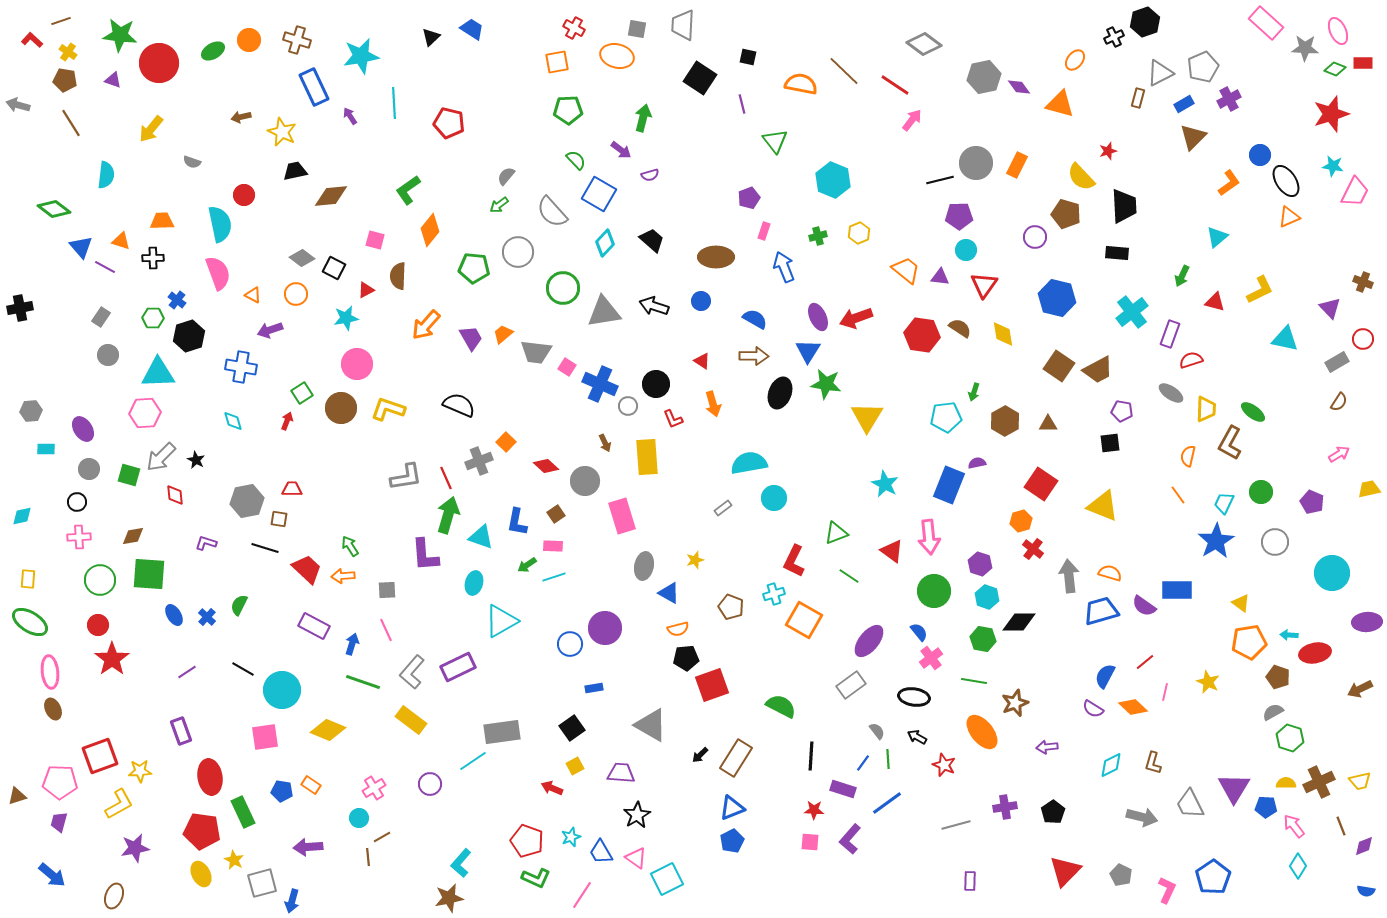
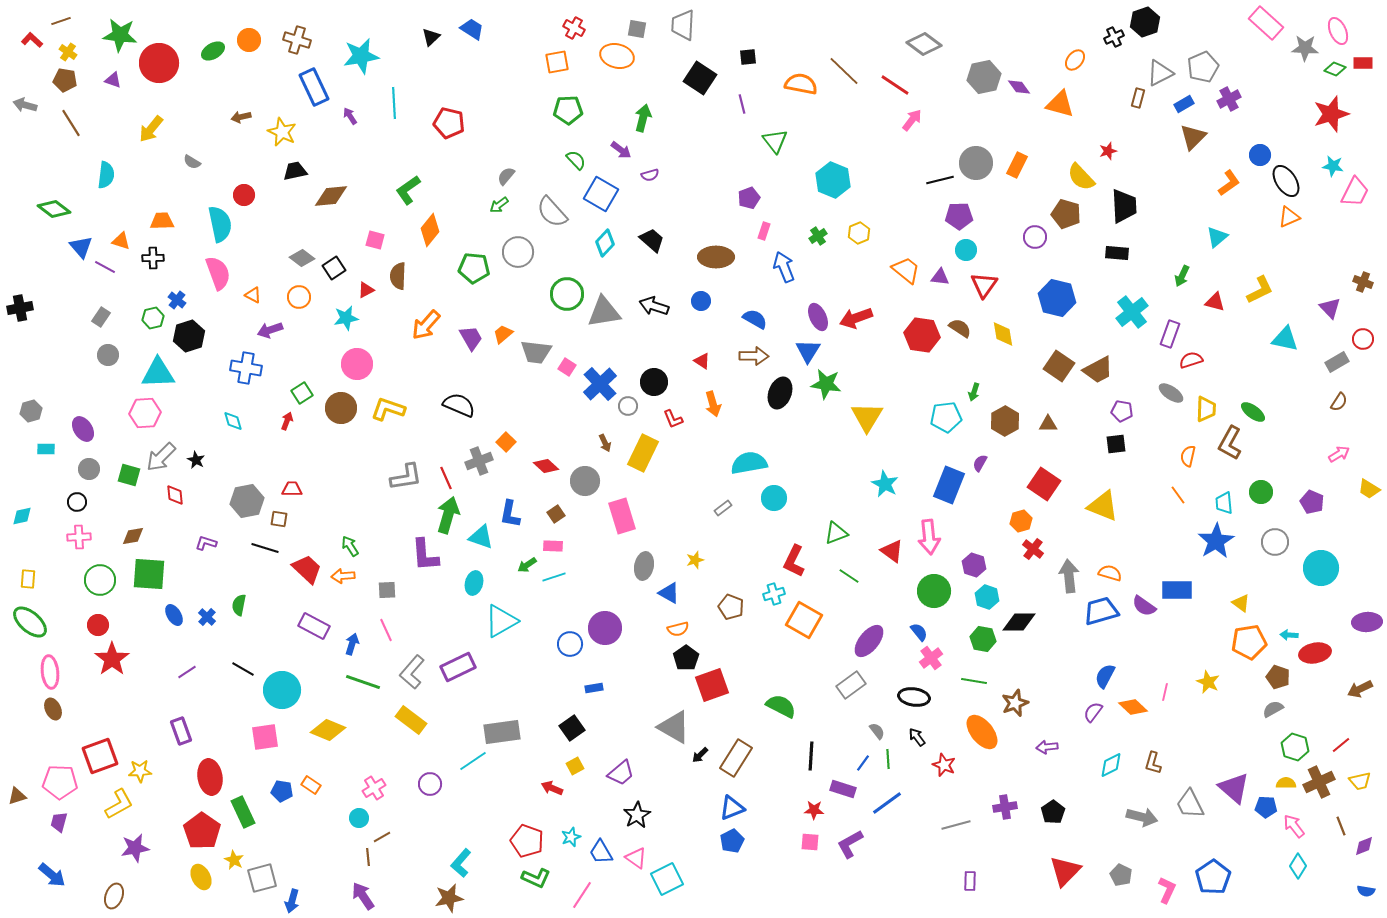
black square at (748, 57): rotated 18 degrees counterclockwise
gray arrow at (18, 105): moved 7 px right
gray semicircle at (192, 162): rotated 12 degrees clockwise
blue square at (599, 194): moved 2 px right
green cross at (818, 236): rotated 18 degrees counterclockwise
black square at (334, 268): rotated 30 degrees clockwise
green circle at (563, 288): moved 4 px right, 6 px down
orange circle at (296, 294): moved 3 px right, 3 px down
green hexagon at (153, 318): rotated 15 degrees counterclockwise
blue cross at (241, 367): moved 5 px right, 1 px down
blue cross at (600, 384): rotated 24 degrees clockwise
black circle at (656, 384): moved 2 px left, 2 px up
gray hexagon at (31, 411): rotated 10 degrees counterclockwise
black square at (1110, 443): moved 6 px right, 1 px down
yellow rectangle at (647, 457): moved 4 px left, 4 px up; rotated 30 degrees clockwise
purple semicircle at (977, 463): moved 3 px right; rotated 48 degrees counterclockwise
red square at (1041, 484): moved 3 px right
yellow trapezoid at (1369, 489): rotated 135 degrees counterclockwise
cyan trapezoid at (1224, 503): rotated 30 degrees counterclockwise
blue L-shape at (517, 522): moved 7 px left, 8 px up
purple hexagon at (980, 564): moved 6 px left, 1 px down
cyan circle at (1332, 573): moved 11 px left, 5 px up
green semicircle at (239, 605): rotated 15 degrees counterclockwise
green ellipse at (30, 622): rotated 9 degrees clockwise
black pentagon at (686, 658): rotated 30 degrees counterclockwise
red line at (1145, 662): moved 196 px right, 83 px down
purple semicircle at (1093, 709): moved 3 px down; rotated 95 degrees clockwise
gray semicircle at (1273, 712): moved 3 px up
gray triangle at (651, 725): moved 23 px right, 2 px down
black arrow at (917, 737): rotated 24 degrees clockwise
green hexagon at (1290, 738): moved 5 px right, 9 px down
purple trapezoid at (621, 773): rotated 136 degrees clockwise
purple triangle at (1234, 788): rotated 20 degrees counterclockwise
red pentagon at (202, 831): rotated 27 degrees clockwise
purple L-shape at (850, 839): moved 5 px down; rotated 20 degrees clockwise
purple arrow at (308, 847): moved 55 px right, 49 px down; rotated 60 degrees clockwise
yellow ellipse at (201, 874): moved 3 px down
gray square at (262, 883): moved 5 px up
